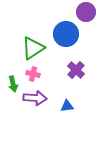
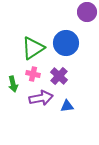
purple circle: moved 1 px right
blue circle: moved 9 px down
purple cross: moved 17 px left, 6 px down
purple arrow: moved 6 px right; rotated 15 degrees counterclockwise
